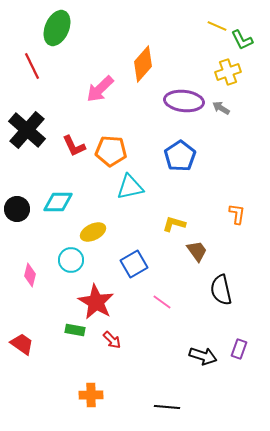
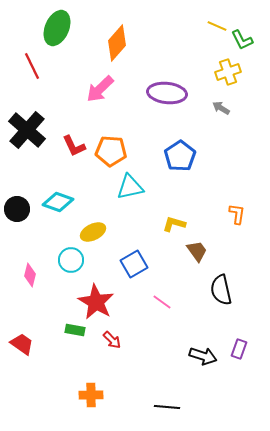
orange diamond: moved 26 px left, 21 px up
purple ellipse: moved 17 px left, 8 px up
cyan diamond: rotated 20 degrees clockwise
